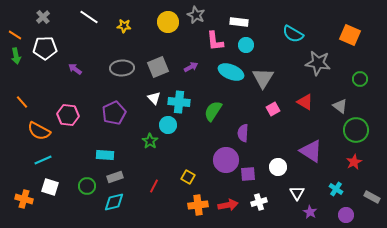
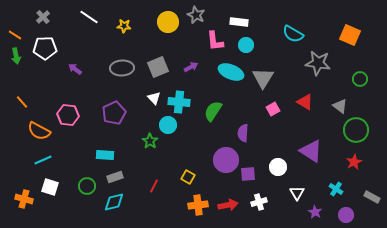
purple star at (310, 212): moved 5 px right
